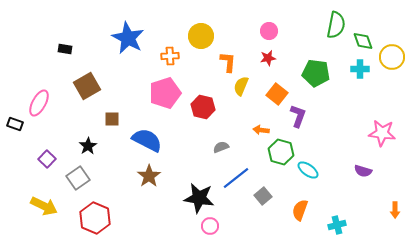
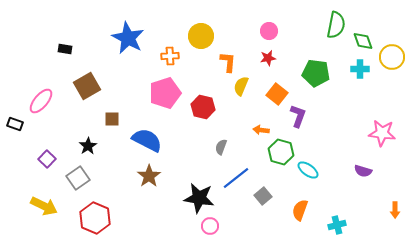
pink ellipse at (39, 103): moved 2 px right, 2 px up; rotated 12 degrees clockwise
gray semicircle at (221, 147): rotated 49 degrees counterclockwise
